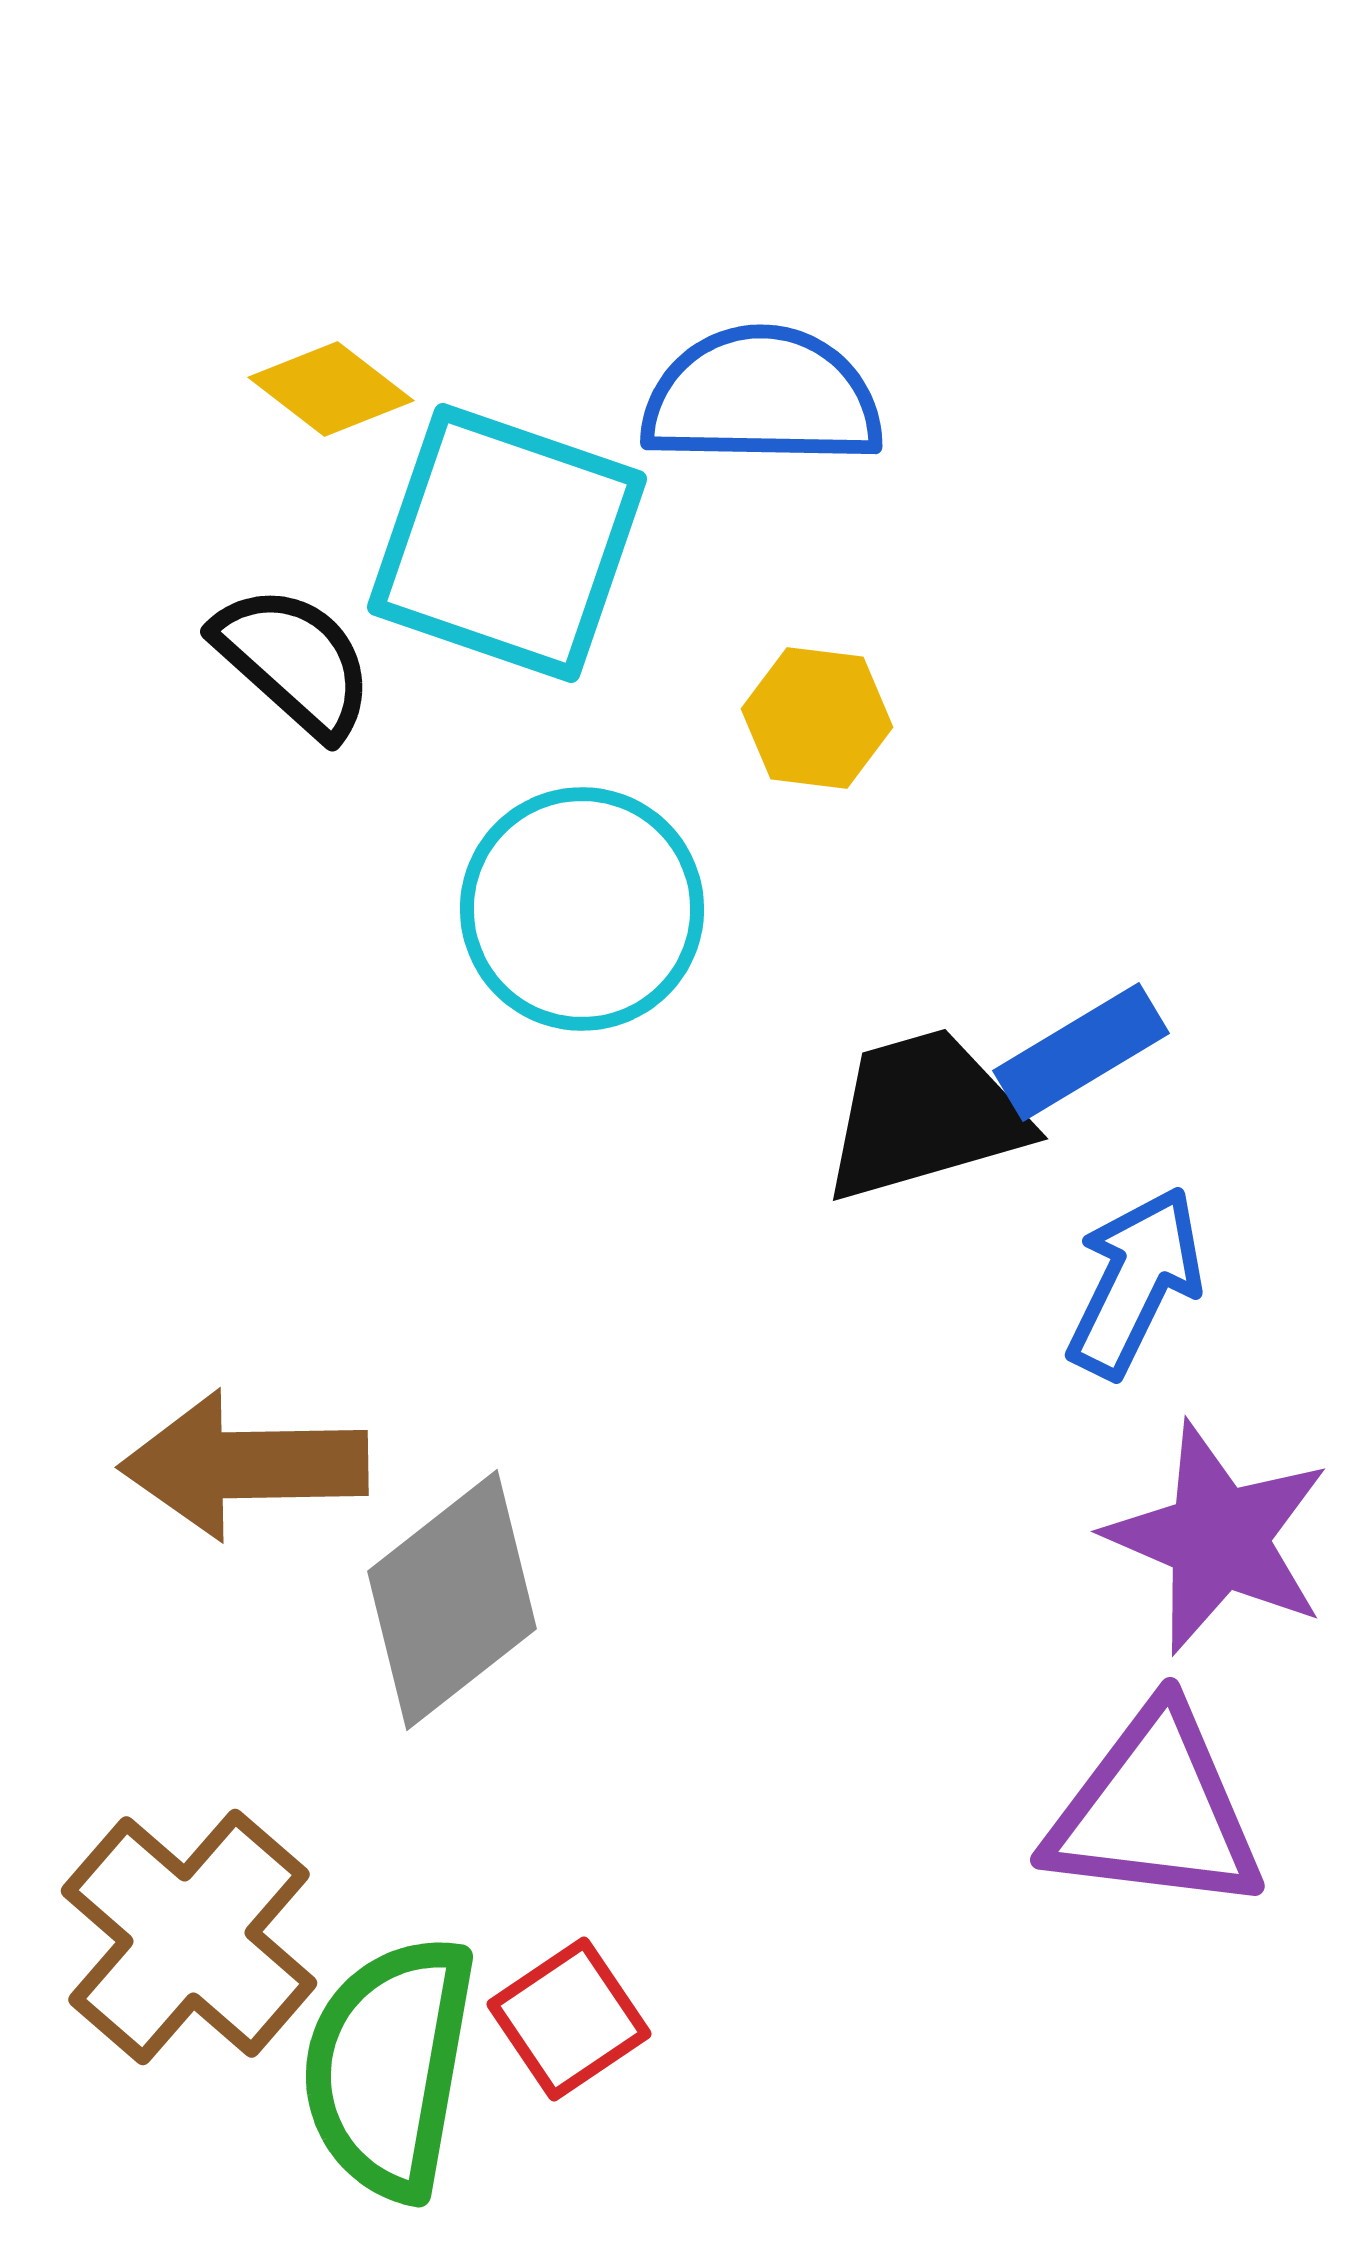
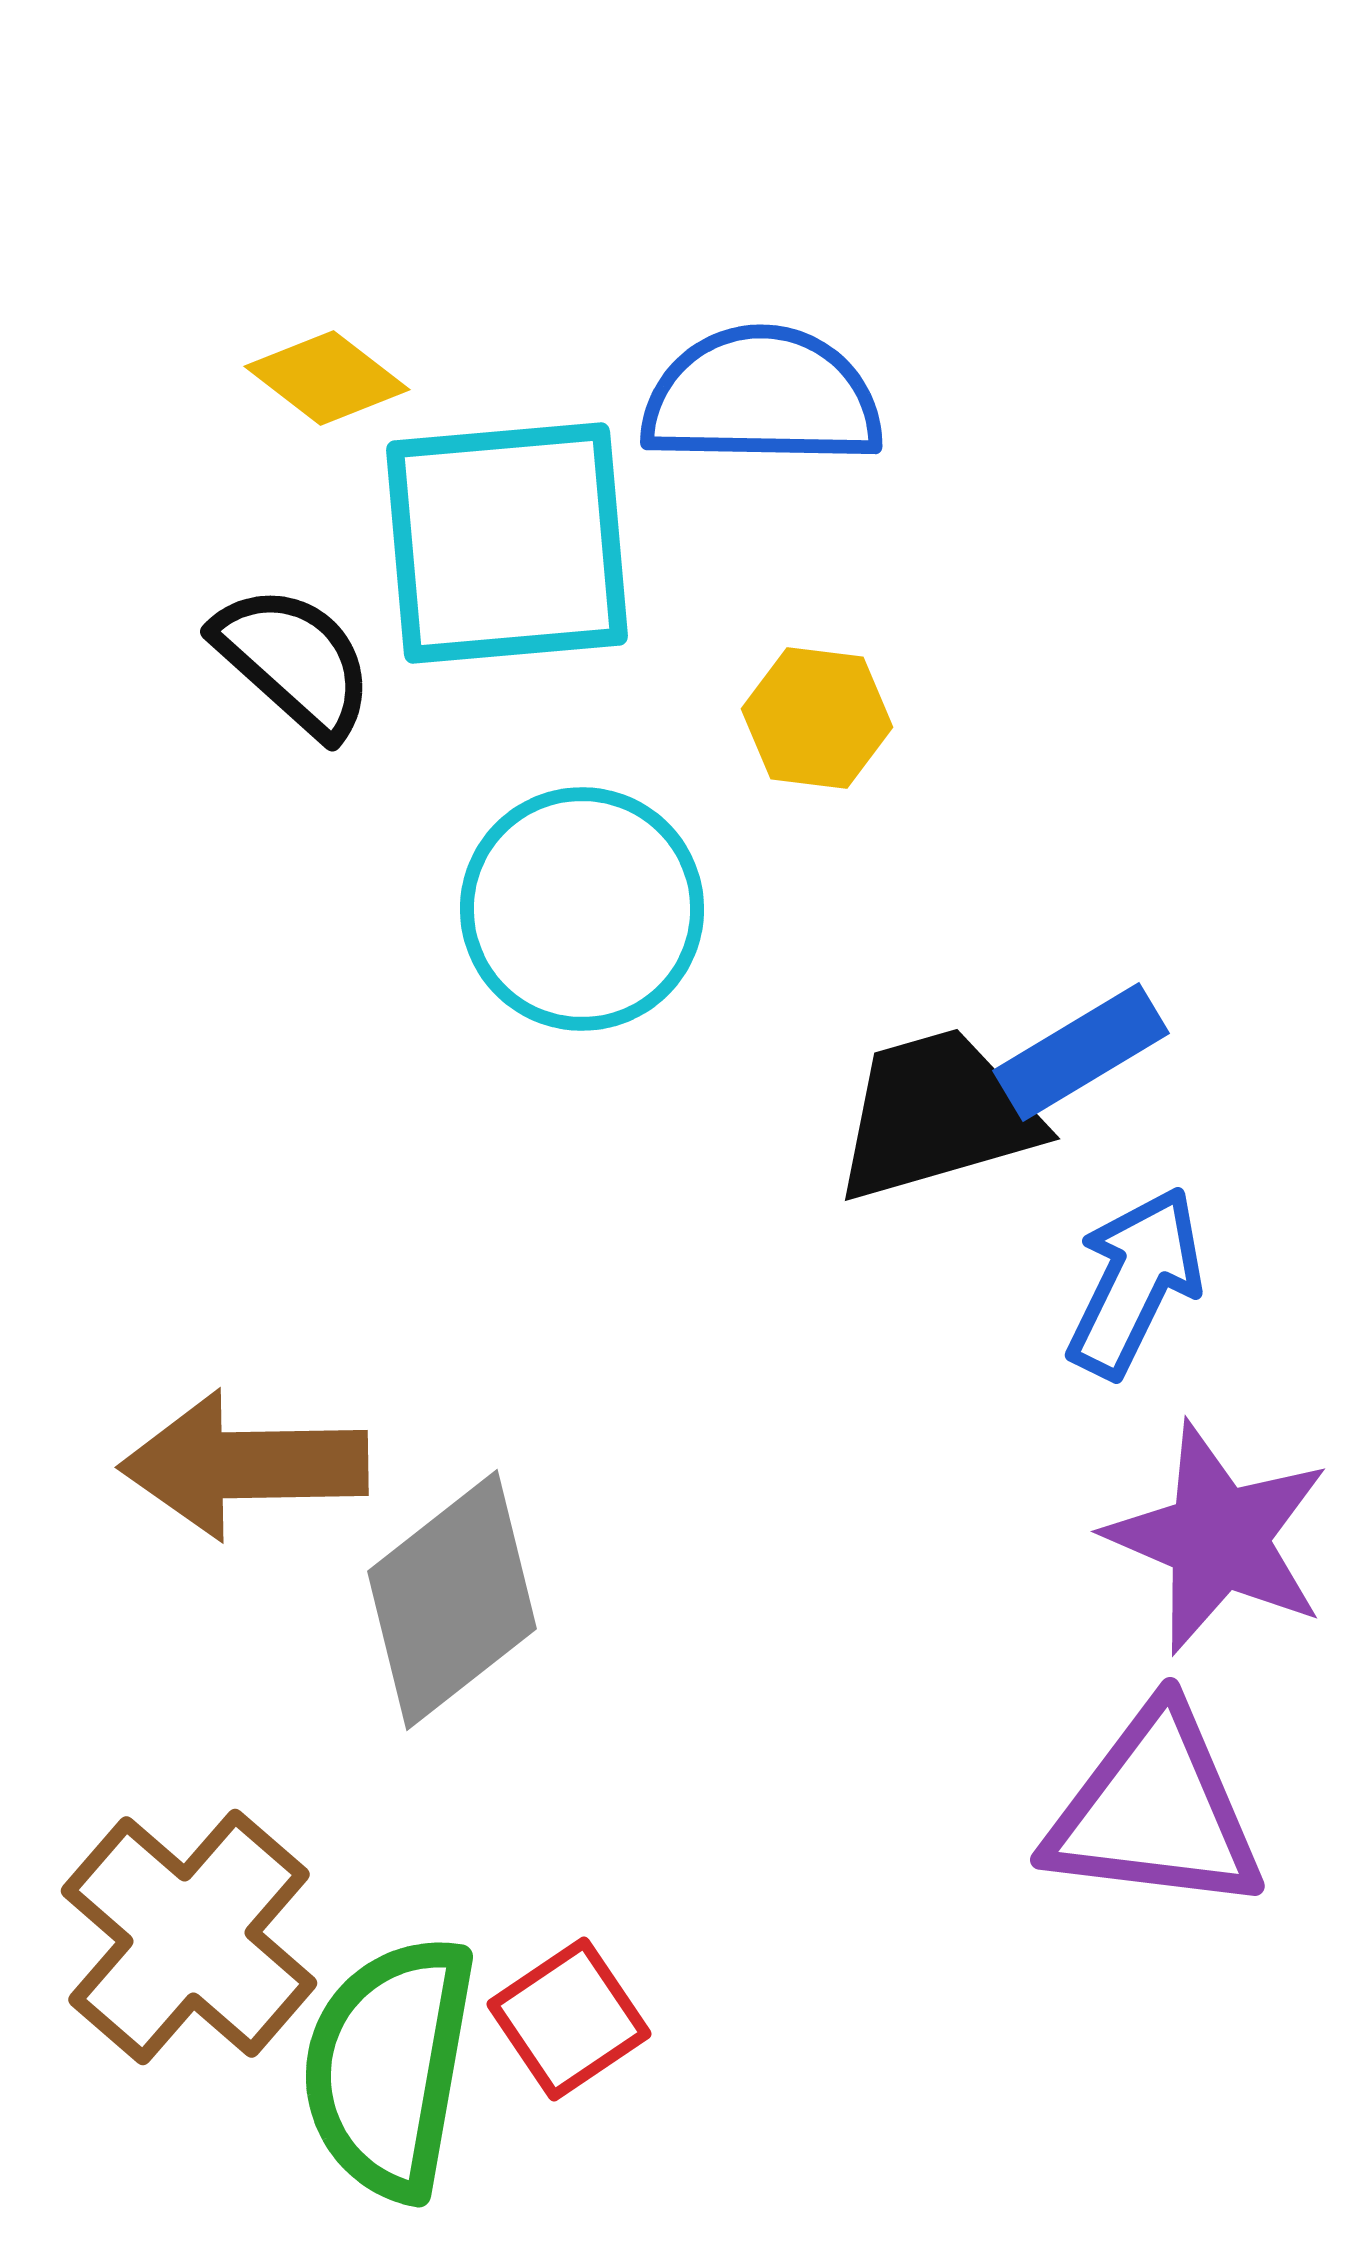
yellow diamond: moved 4 px left, 11 px up
cyan square: rotated 24 degrees counterclockwise
black trapezoid: moved 12 px right
